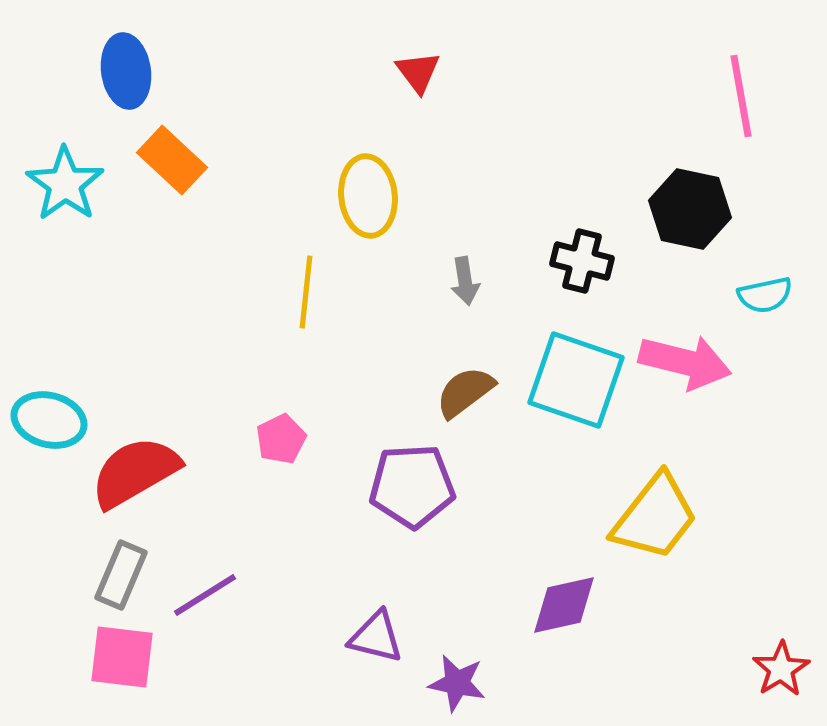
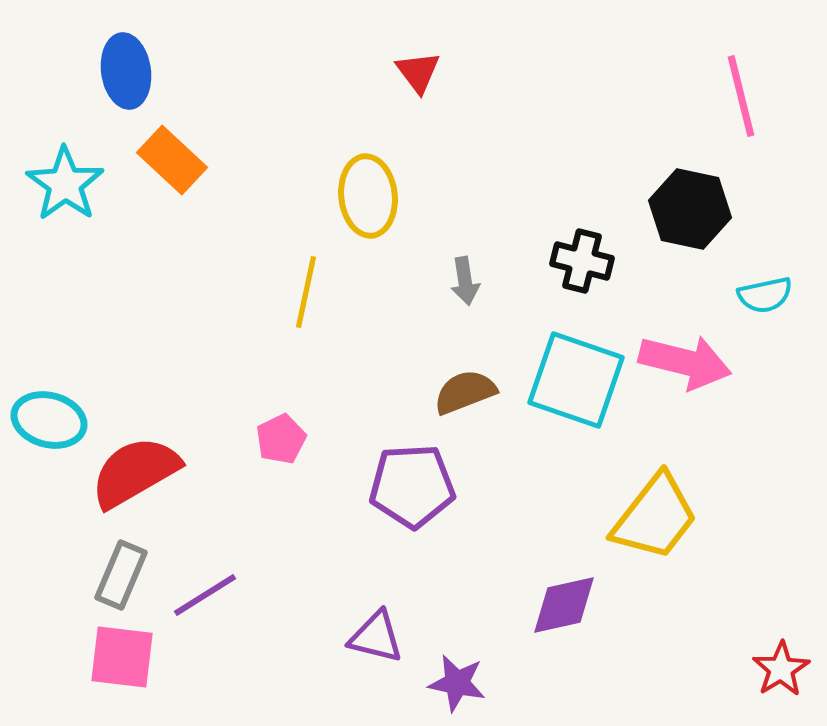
pink line: rotated 4 degrees counterclockwise
yellow line: rotated 6 degrees clockwise
brown semicircle: rotated 16 degrees clockwise
